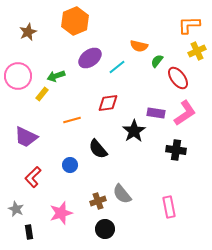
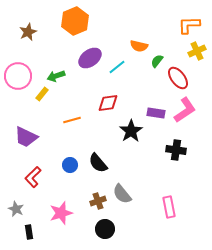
pink L-shape: moved 3 px up
black star: moved 3 px left
black semicircle: moved 14 px down
